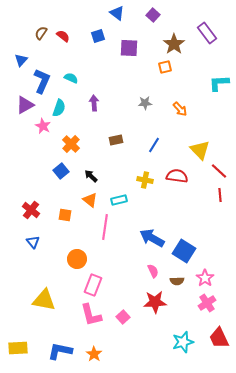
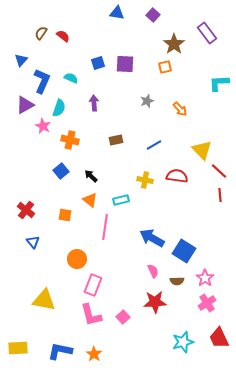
blue triangle at (117, 13): rotated 28 degrees counterclockwise
blue square at (98, 36): moved 27 px down
purple square at (129, 48): moved 4 px left, 16 px down
gray star at (145, 103): moved 2 px right, 2 px up; rotated 16 degrees counterclockwise
orange cross at (71, 144): moved 1 px left, 4 px up; rotated 30 degrees counterclockwise
blue line at (154, 145): rotated 28 degrees clockwise
yellow triangle at (200, 150): moved 2 px right
cyan rectangle at (119, 200): moved 2 px right
red cross at (31, 210): moved 5 px left
